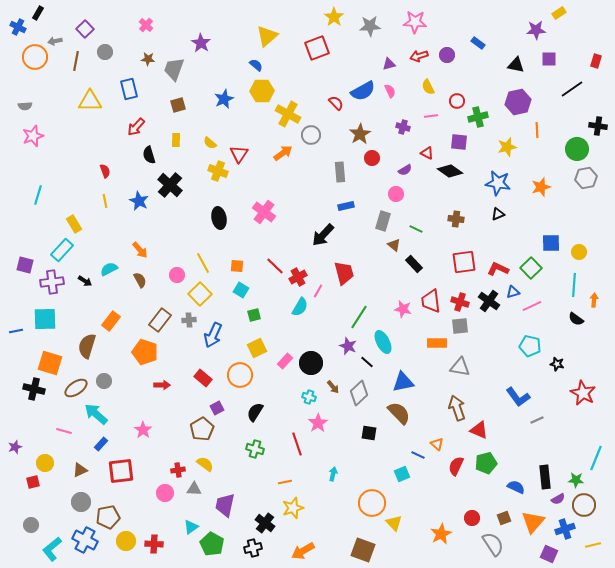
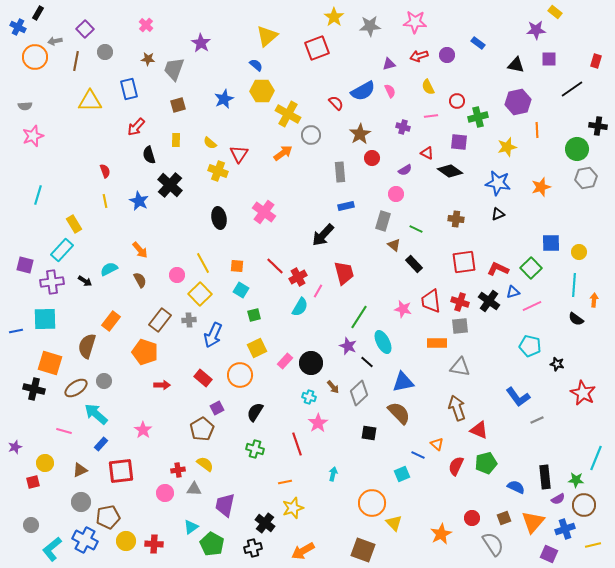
yellow rectangle at (559, 13): moved 4 px left, 1 px up; rotated 72 degrees clockwise
